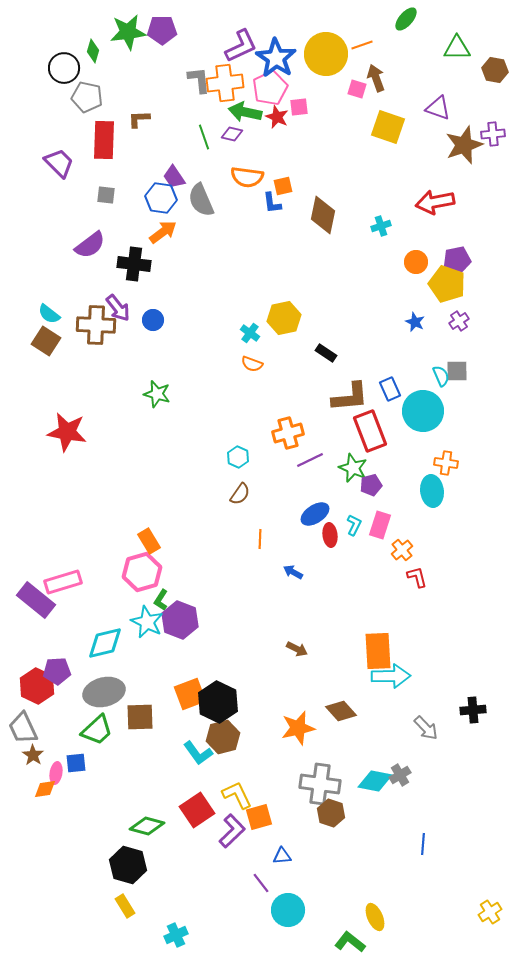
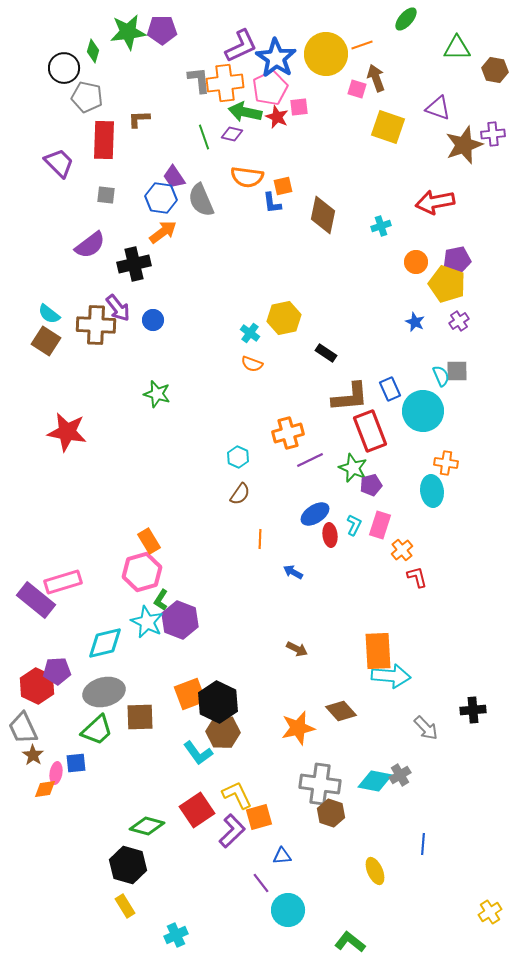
black cross at (134, 264): rotated 20 degrees counterclockwise
cyan arrow at (391, 676): rotated 6 degrees clockwise
brown hexagon at (223, 737): moved 5 px up; rotated 16 degrees clockwise
yellow ellipse at (375, 917): moved 46 px up
